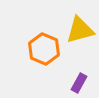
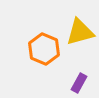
yellow triangle: moved 2 px down
